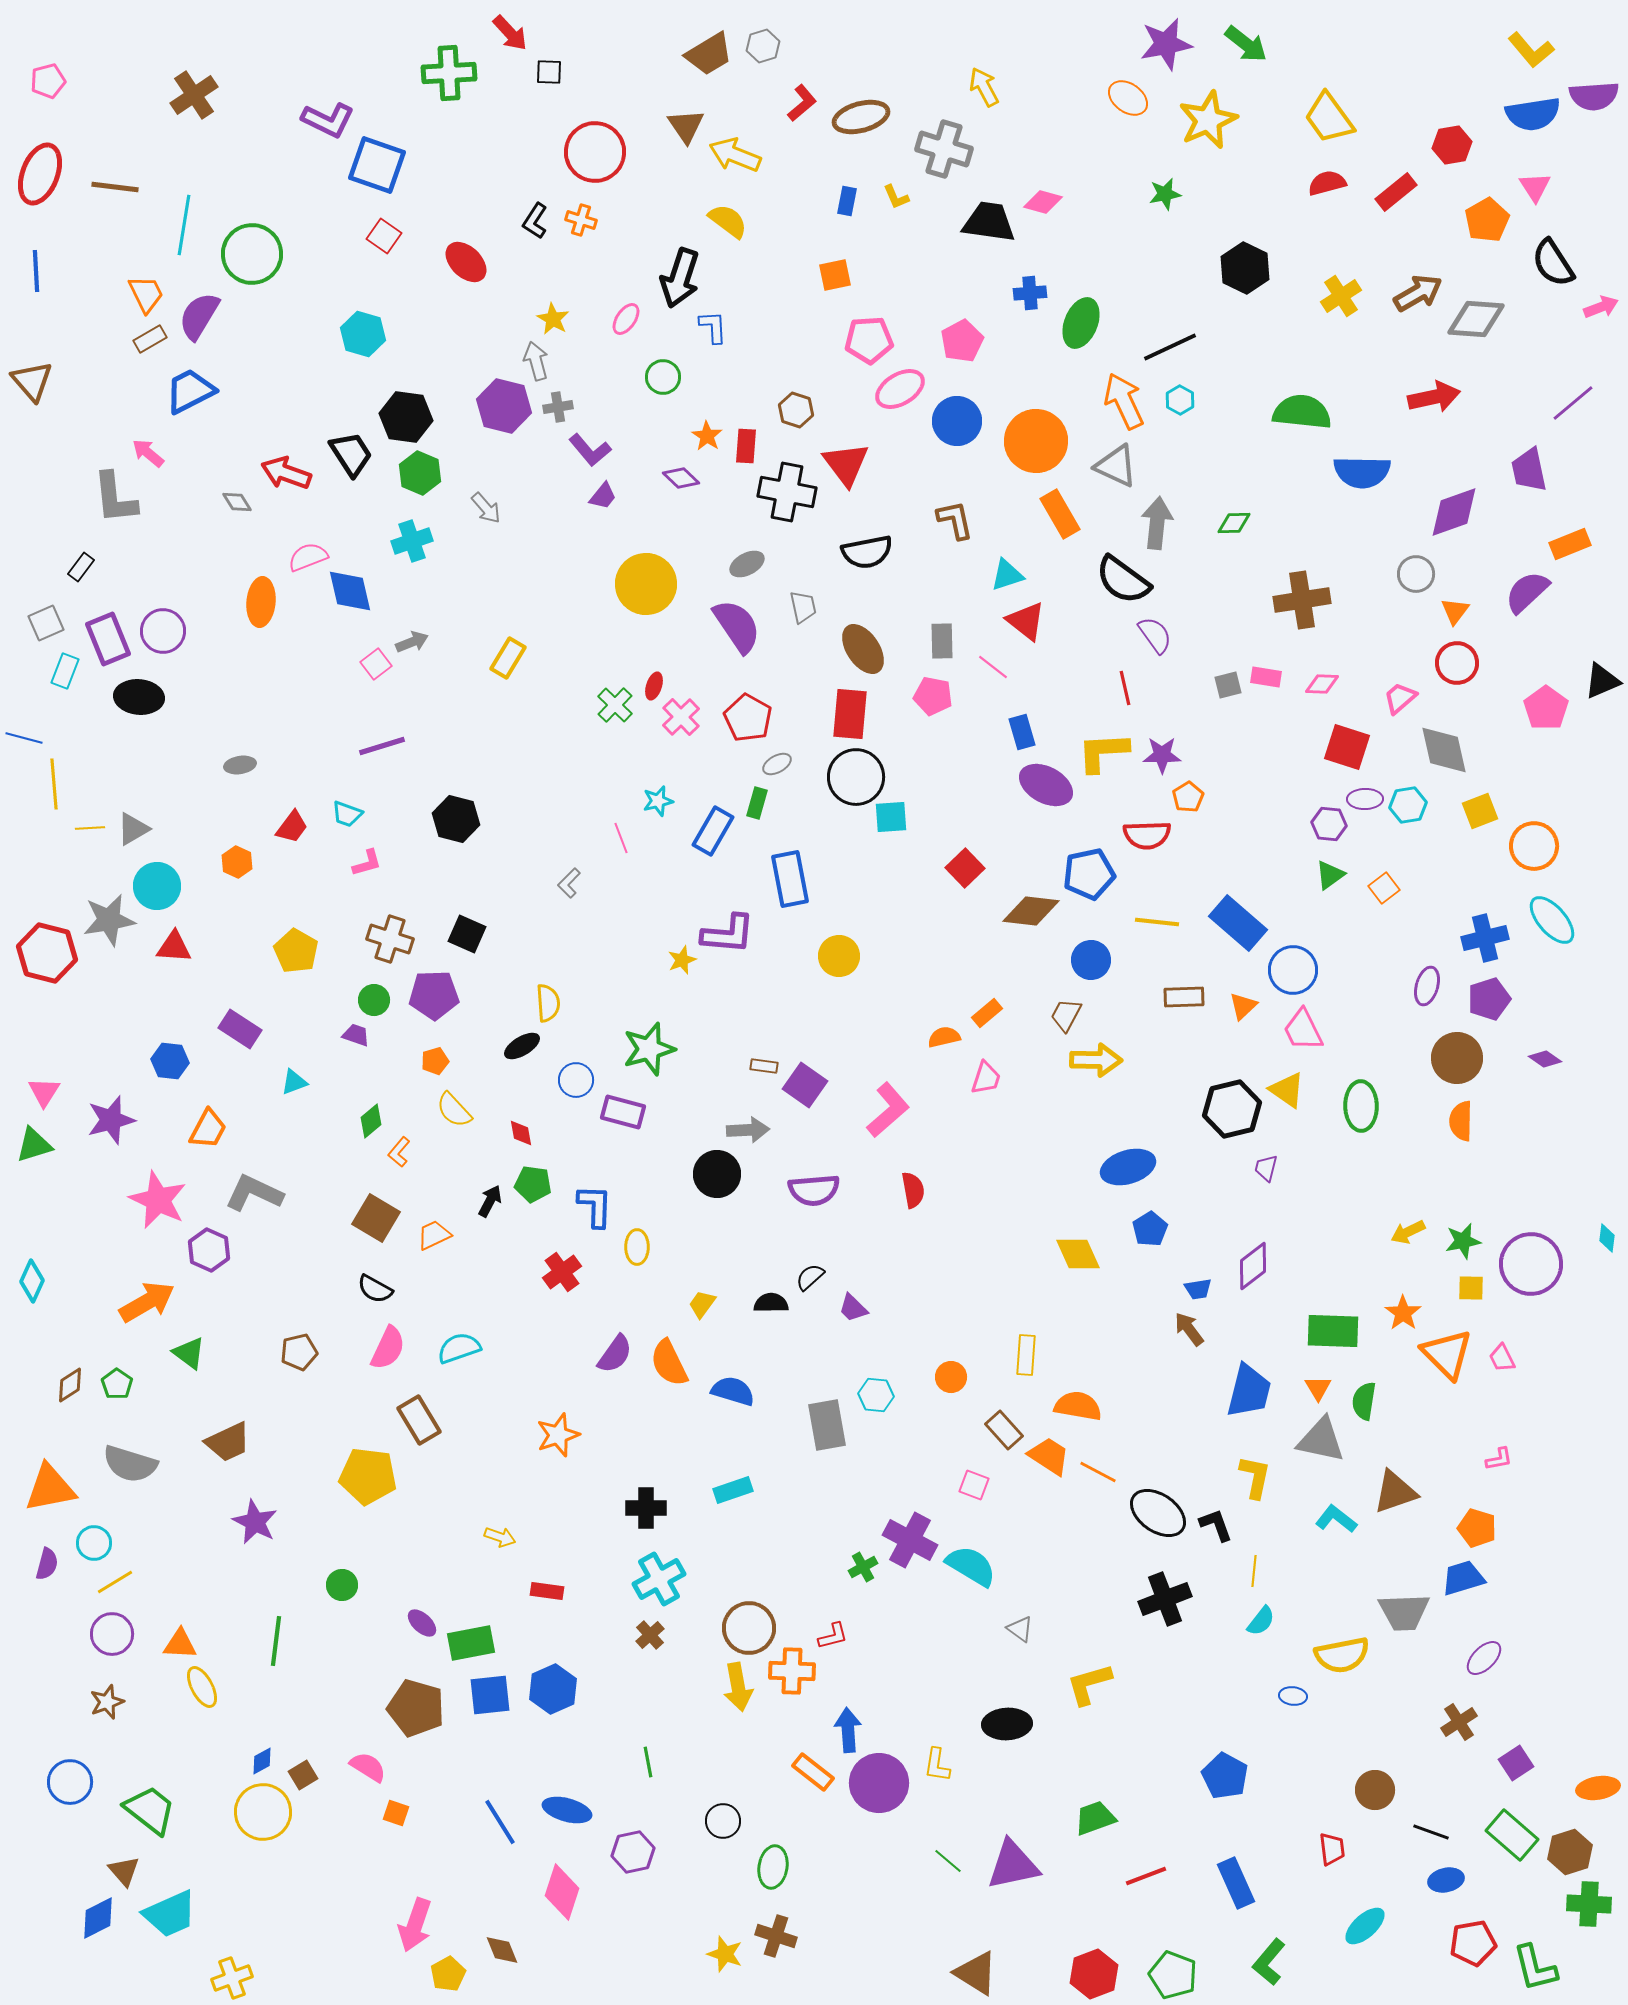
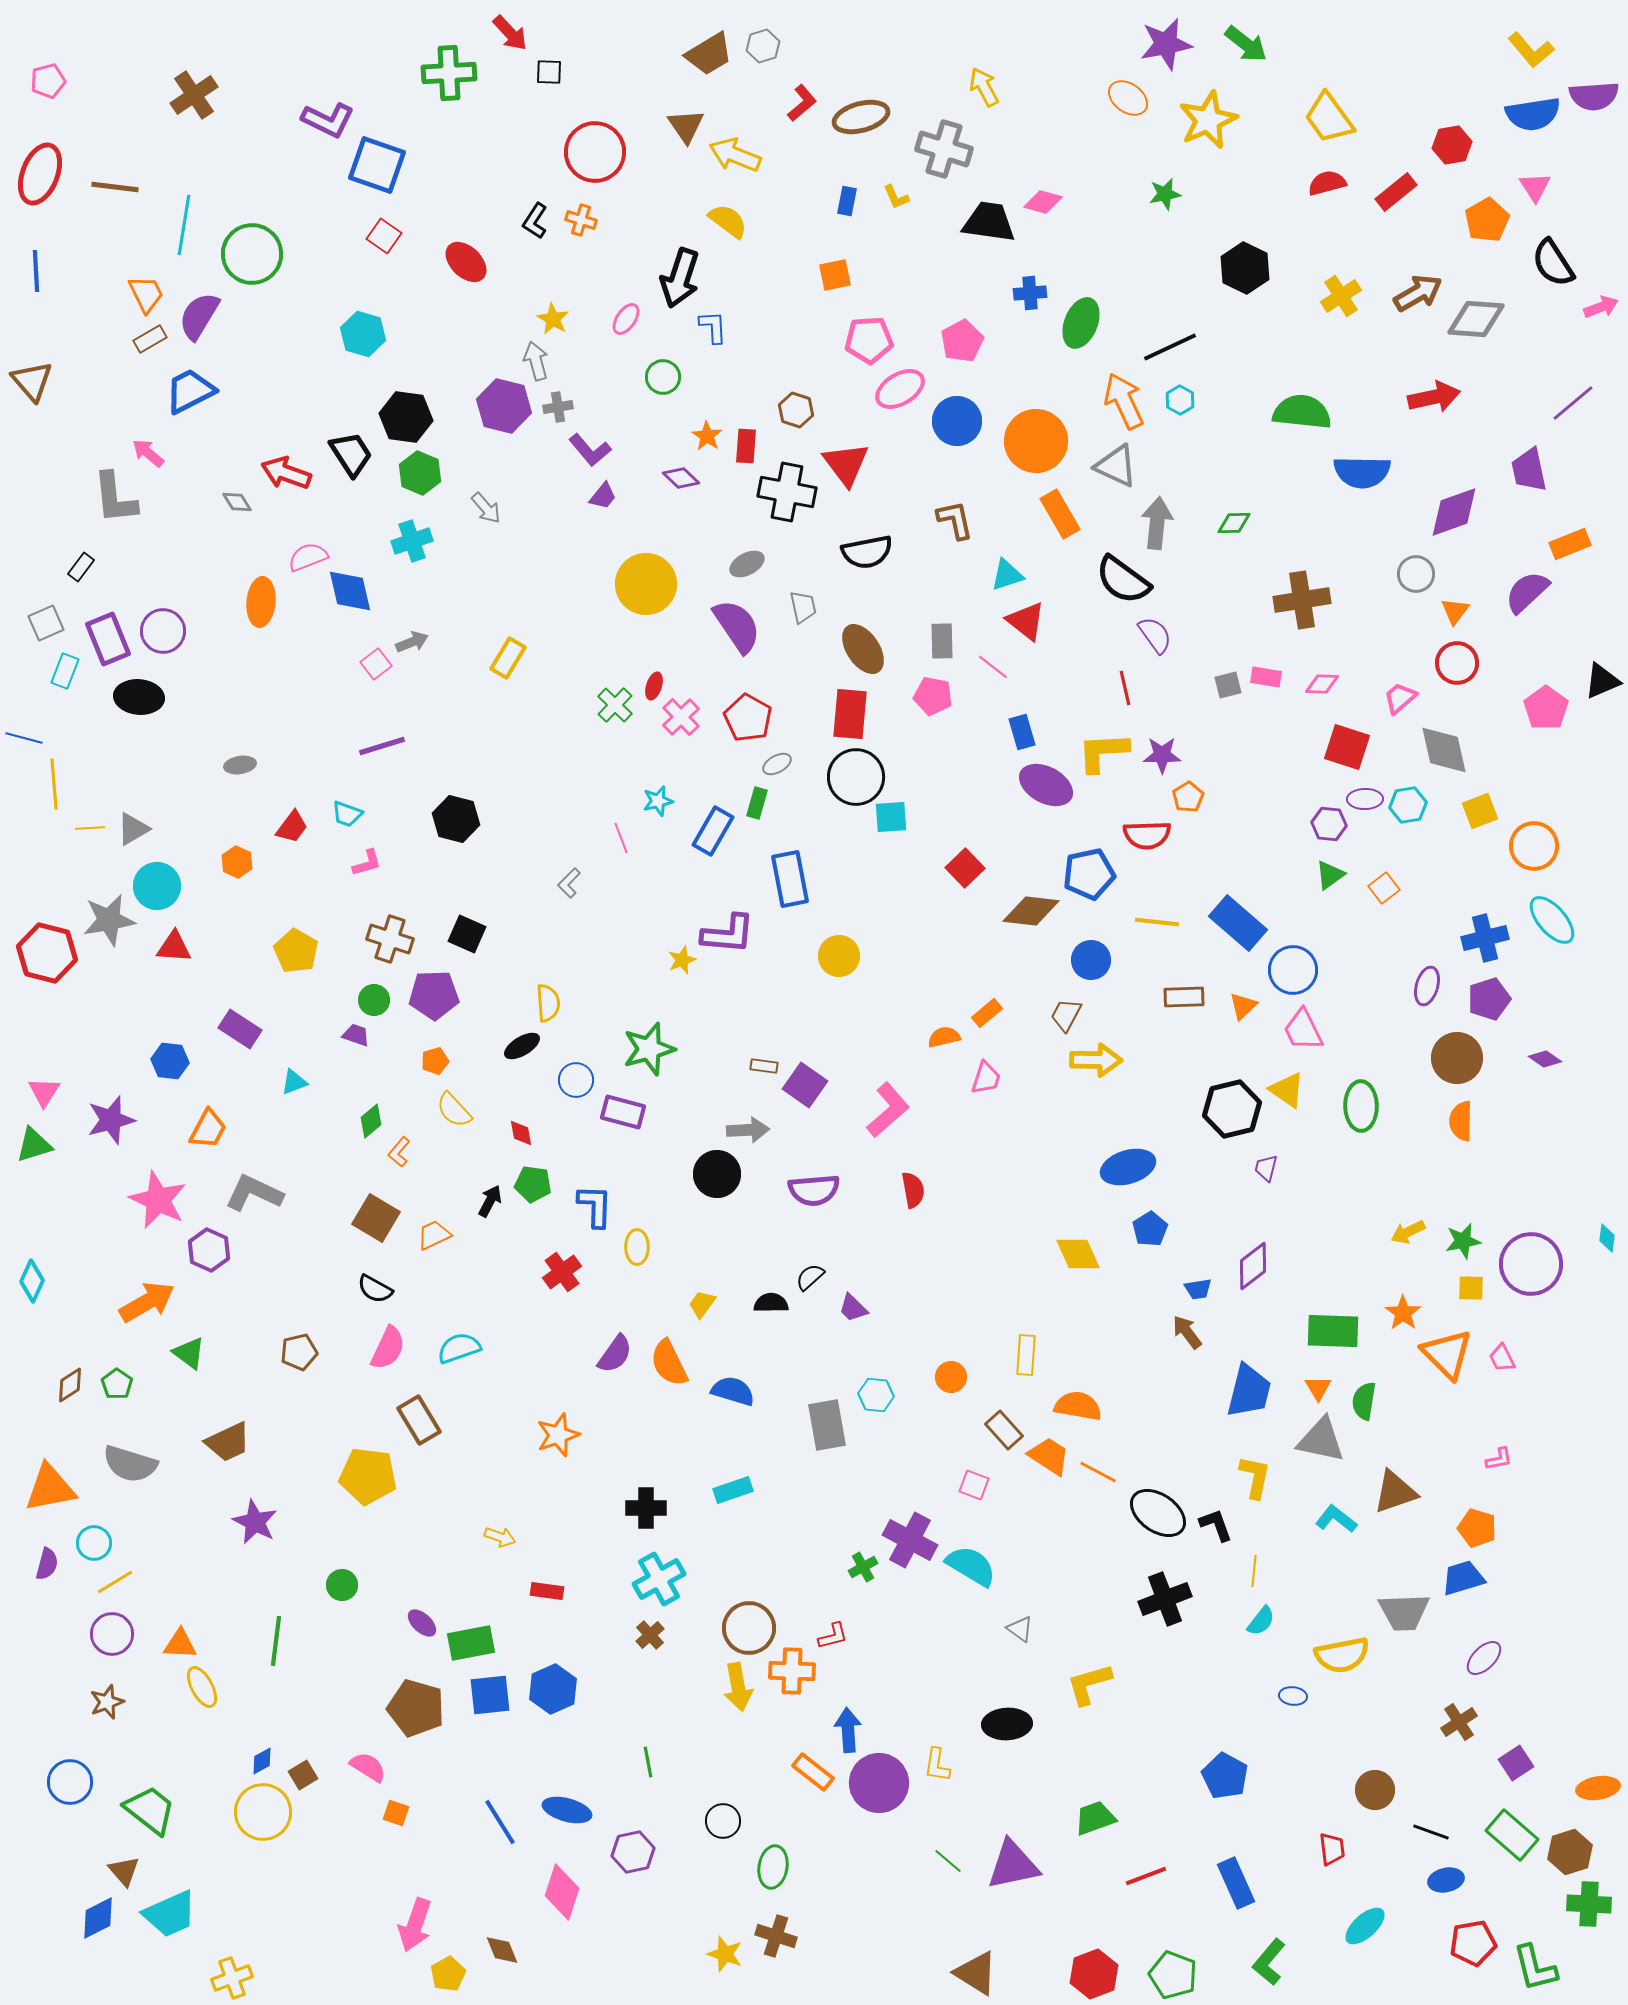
brown arrow at (1189, 1329): moved 2 px left, 3 px down
